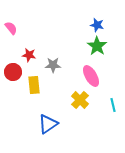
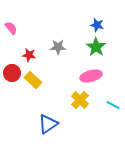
green star: moved 1 px left, 1 px down
gray star: moved 5 px right, 18 px up
red circle: moved 1 px left, 1 px down
pink ellipse: rotated 75 degrees counterclockwise
yellow rectangle: moved 1 px left, 5 px up; rotated 42 degrees counterclockwise
cyan line: rotated 48 degrees counterclockwise
